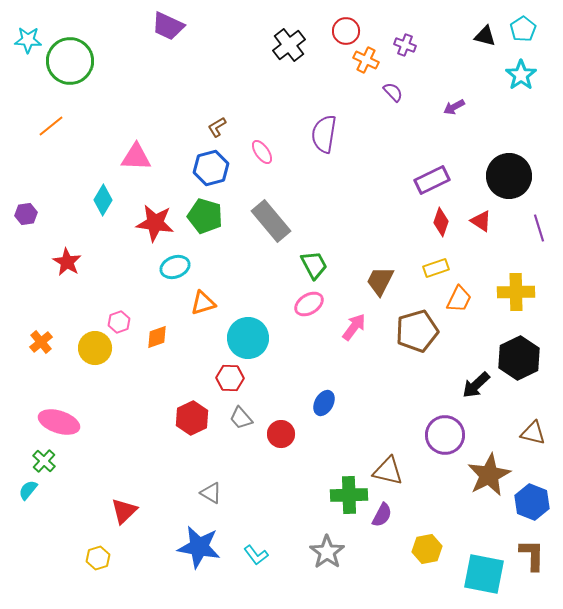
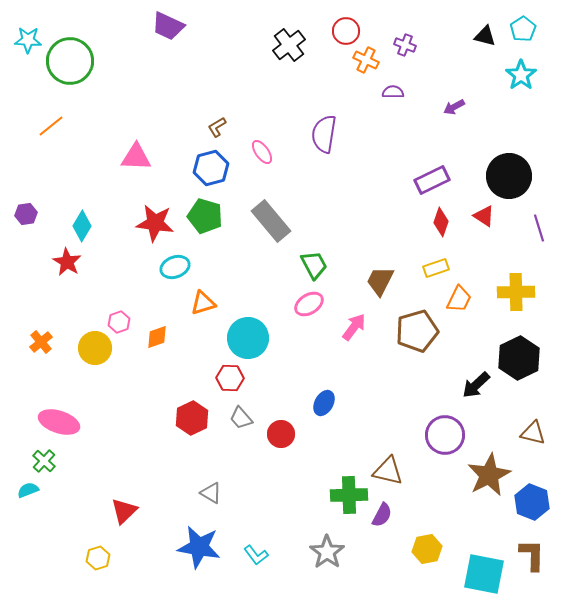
purple semicircle at (393, 92): rotated 45 degrees counterclockwise
cyan diamond at (103, 200): moved 21 px left, 26 px down
red triangle at (481, 221): moved 3 px right, 5 px up
cyan semicircle at (28, 490): rotated 30 degrees clockwise
